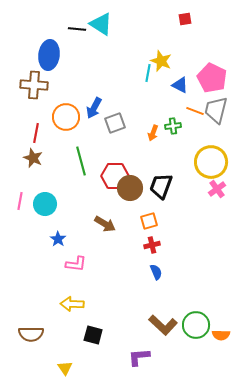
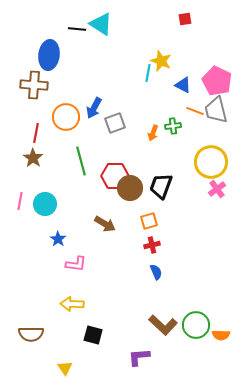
pink pentagon: moved 5 px right, 3 px down
blue triangle: moved 3 px right
gray trapezoid: rotated 28 degrees counterclockwise
brown star: rotated 12 degrees clockwise
